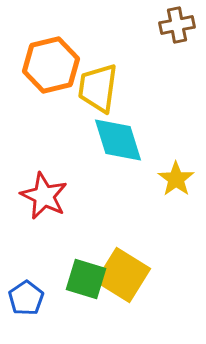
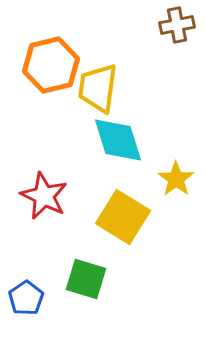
yellow square: moved 58 px up
